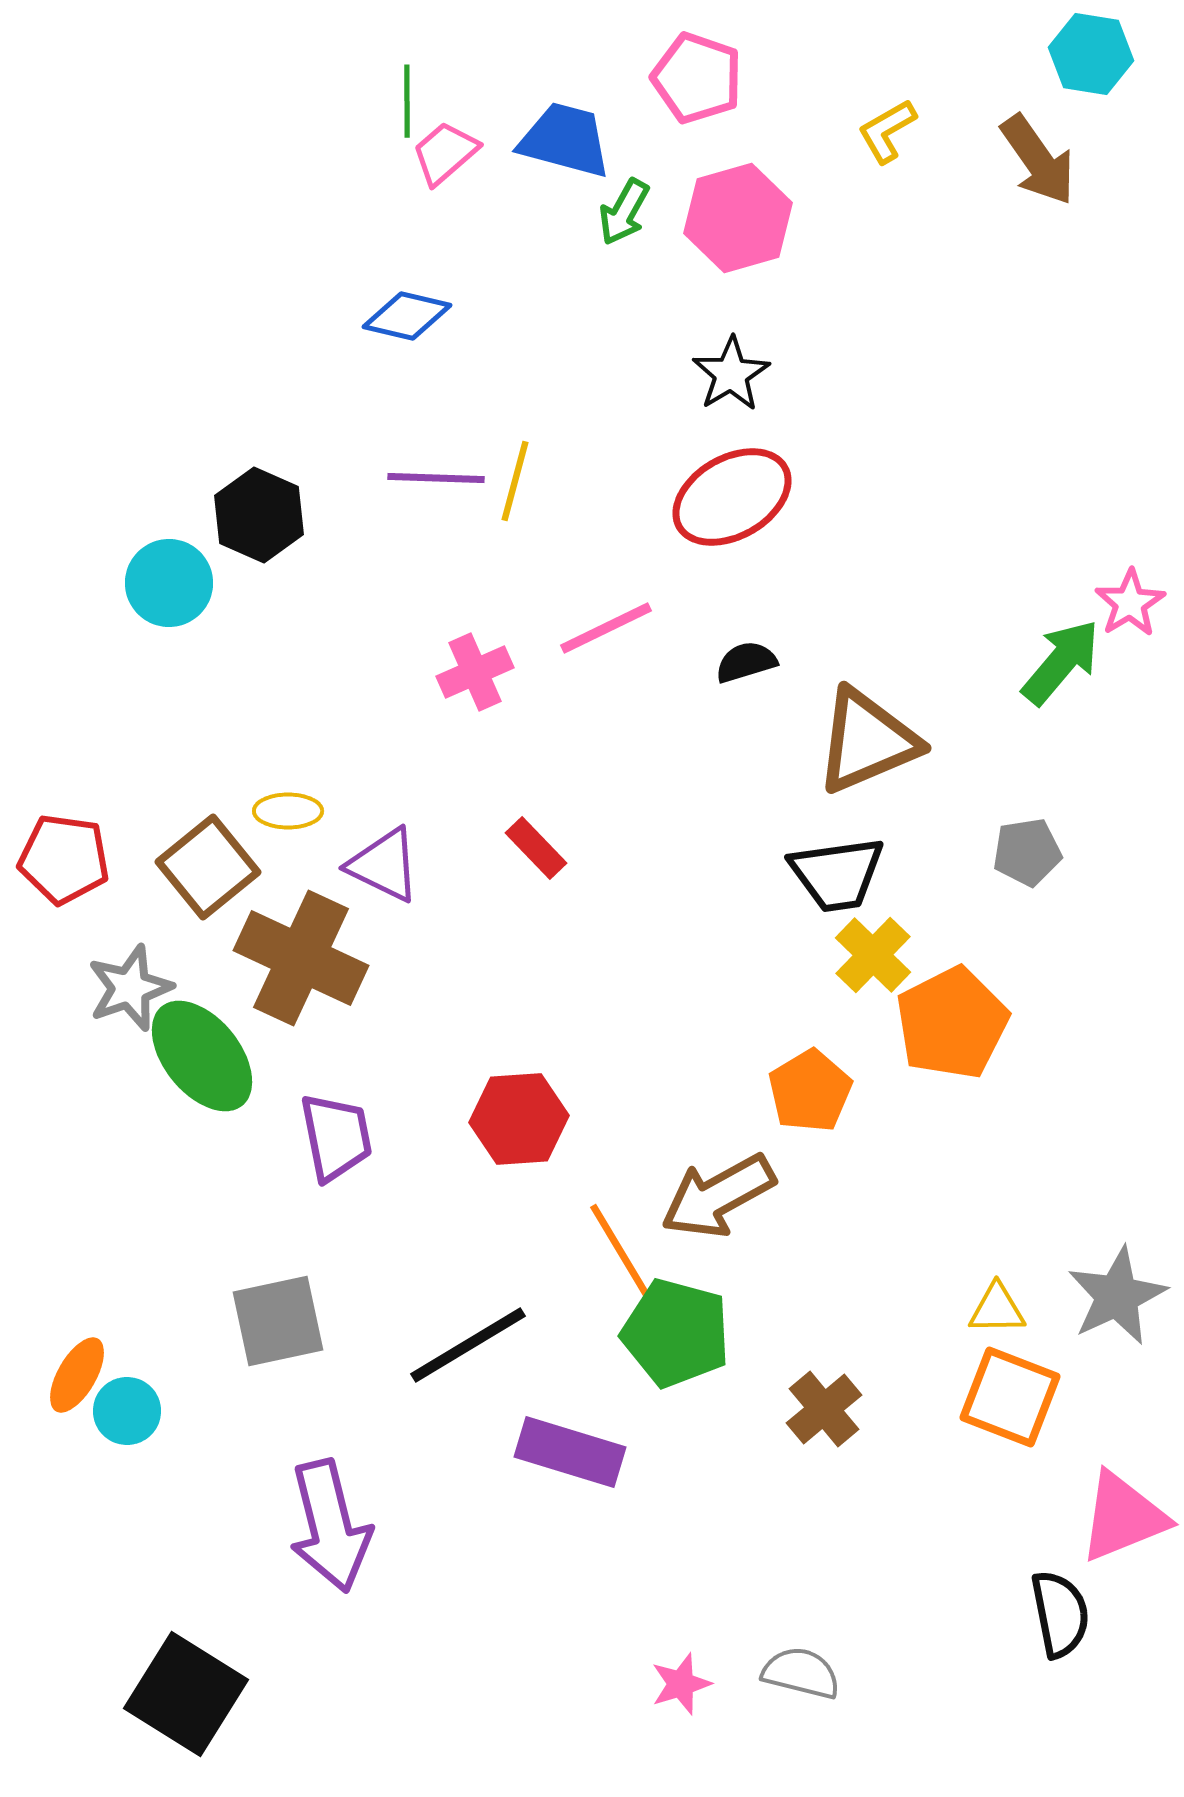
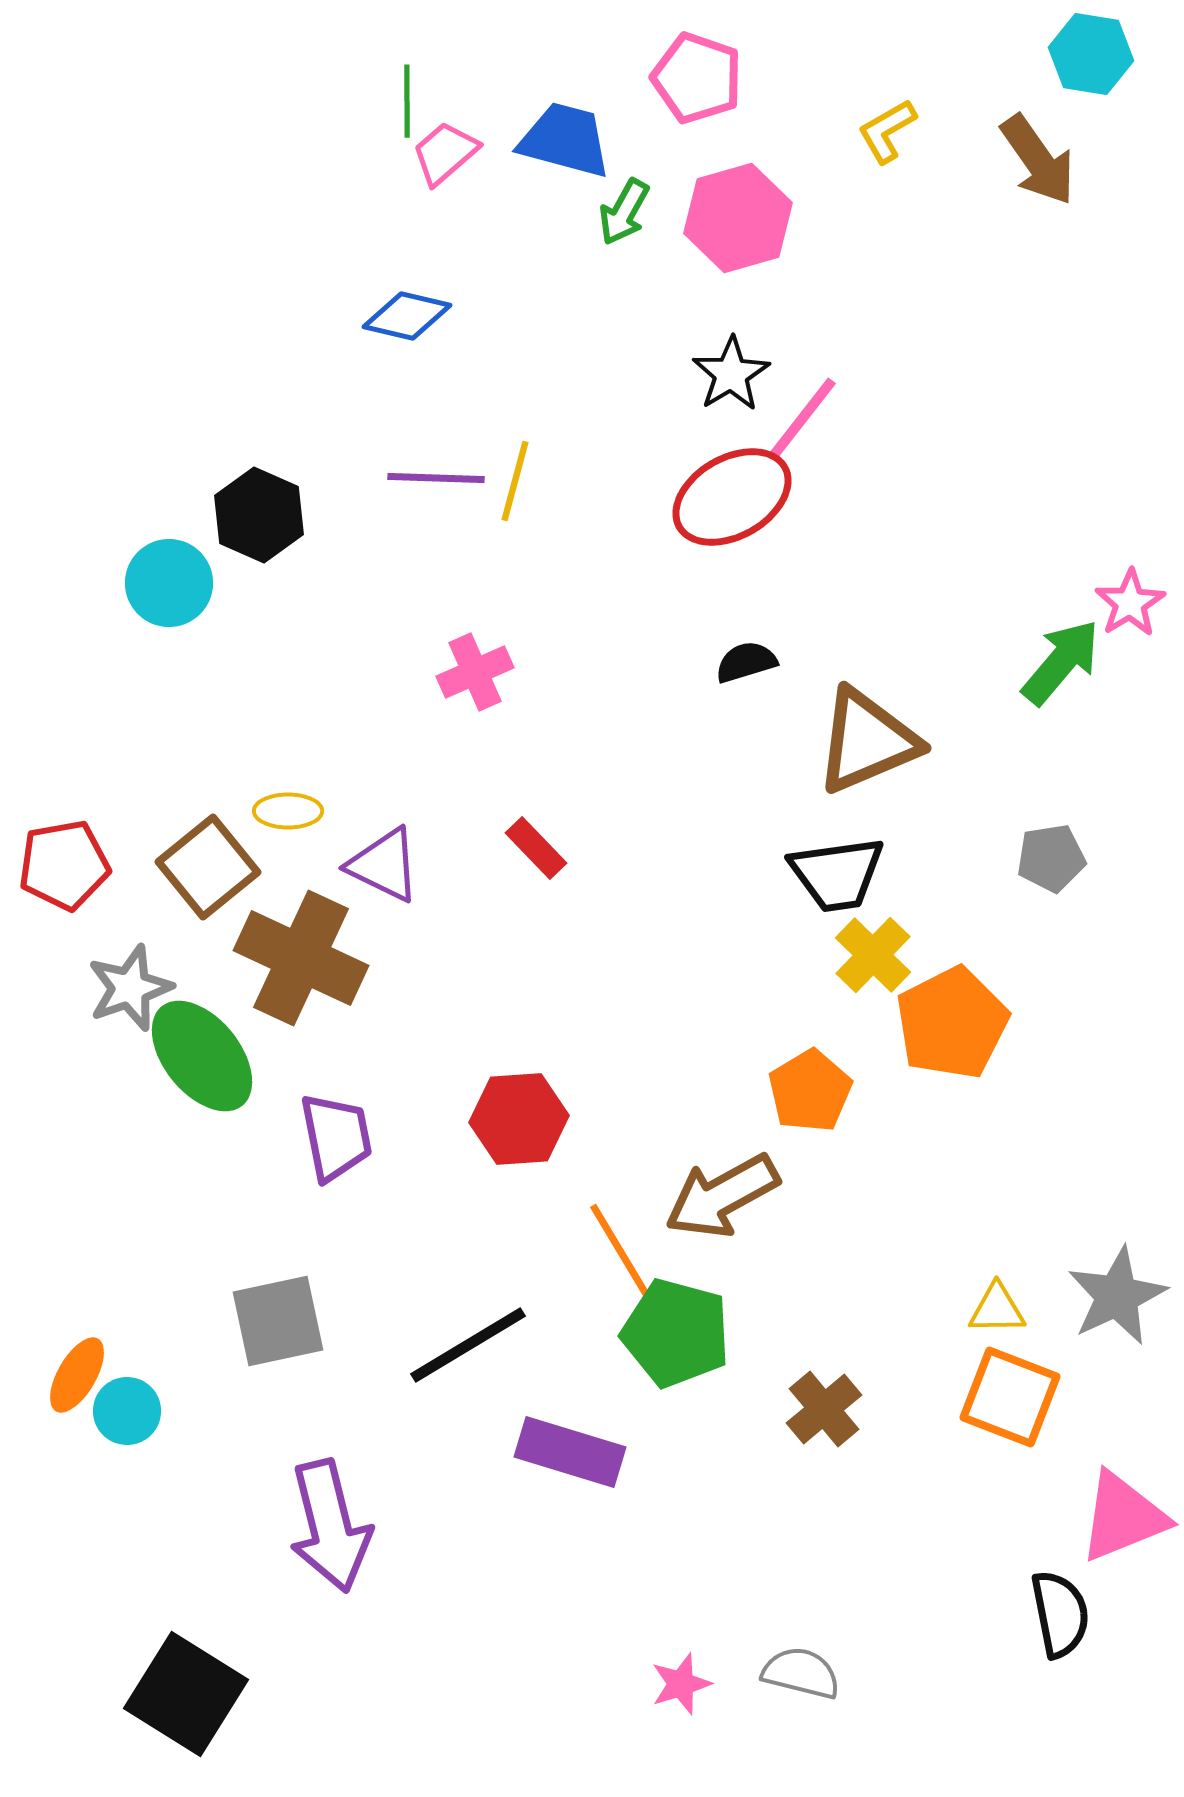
pink line at (606, 628): moved 196 px right, 209 px up; rotated 26 degrees counterclockwise
gray pentagon at (1027, 852): moved 24 px right, 6 px down
red pentagon at (64, 859): moved 6 px down; rotated 18 degrees counterclockwise
brown arrow at (718, 1196): moved 4 px right
